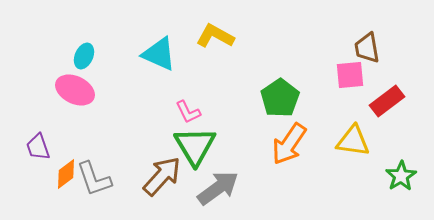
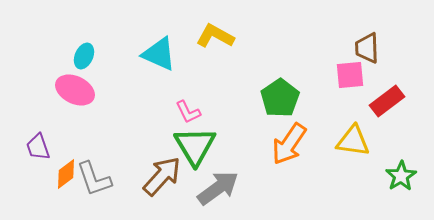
brown trapezoid: rotated 8 degrees clockwise
